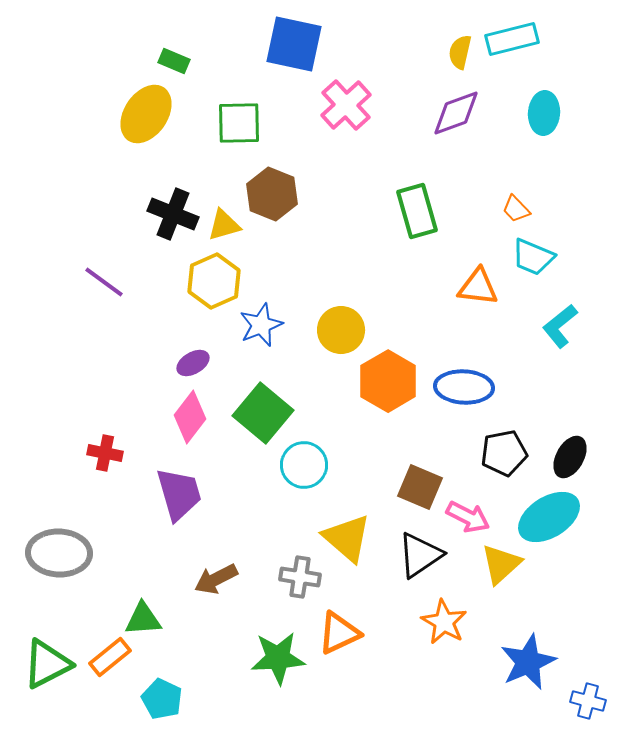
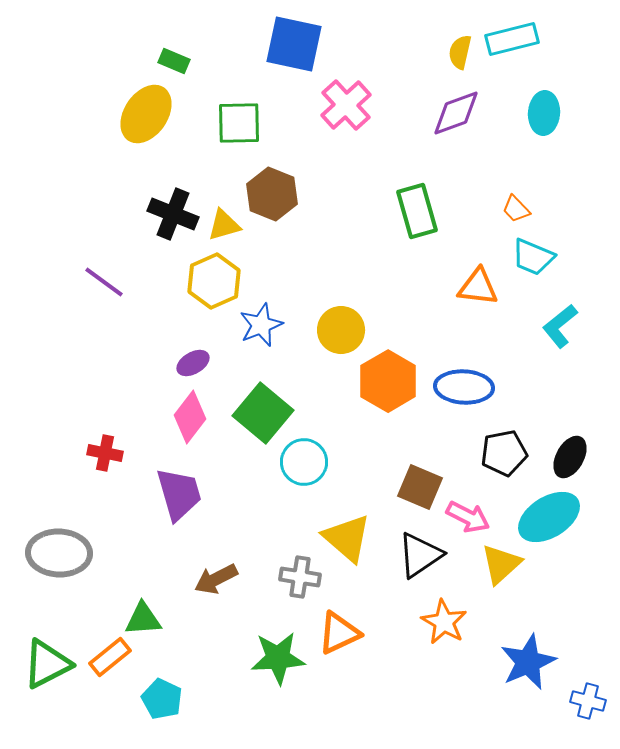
cyan circle at (304, 465): moved 3 px up
